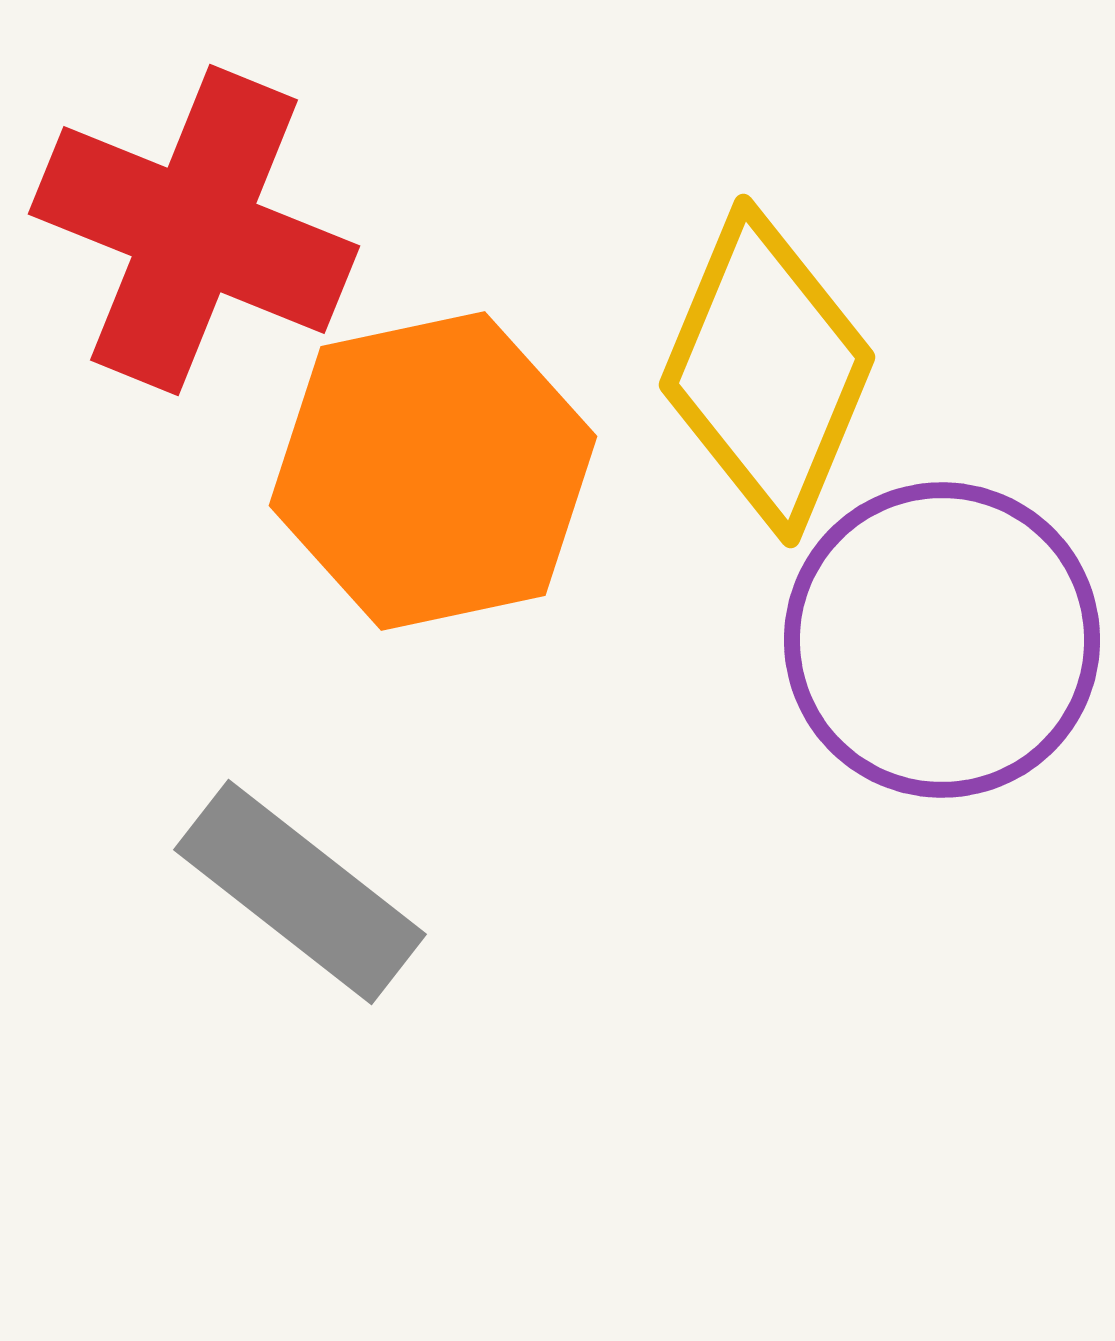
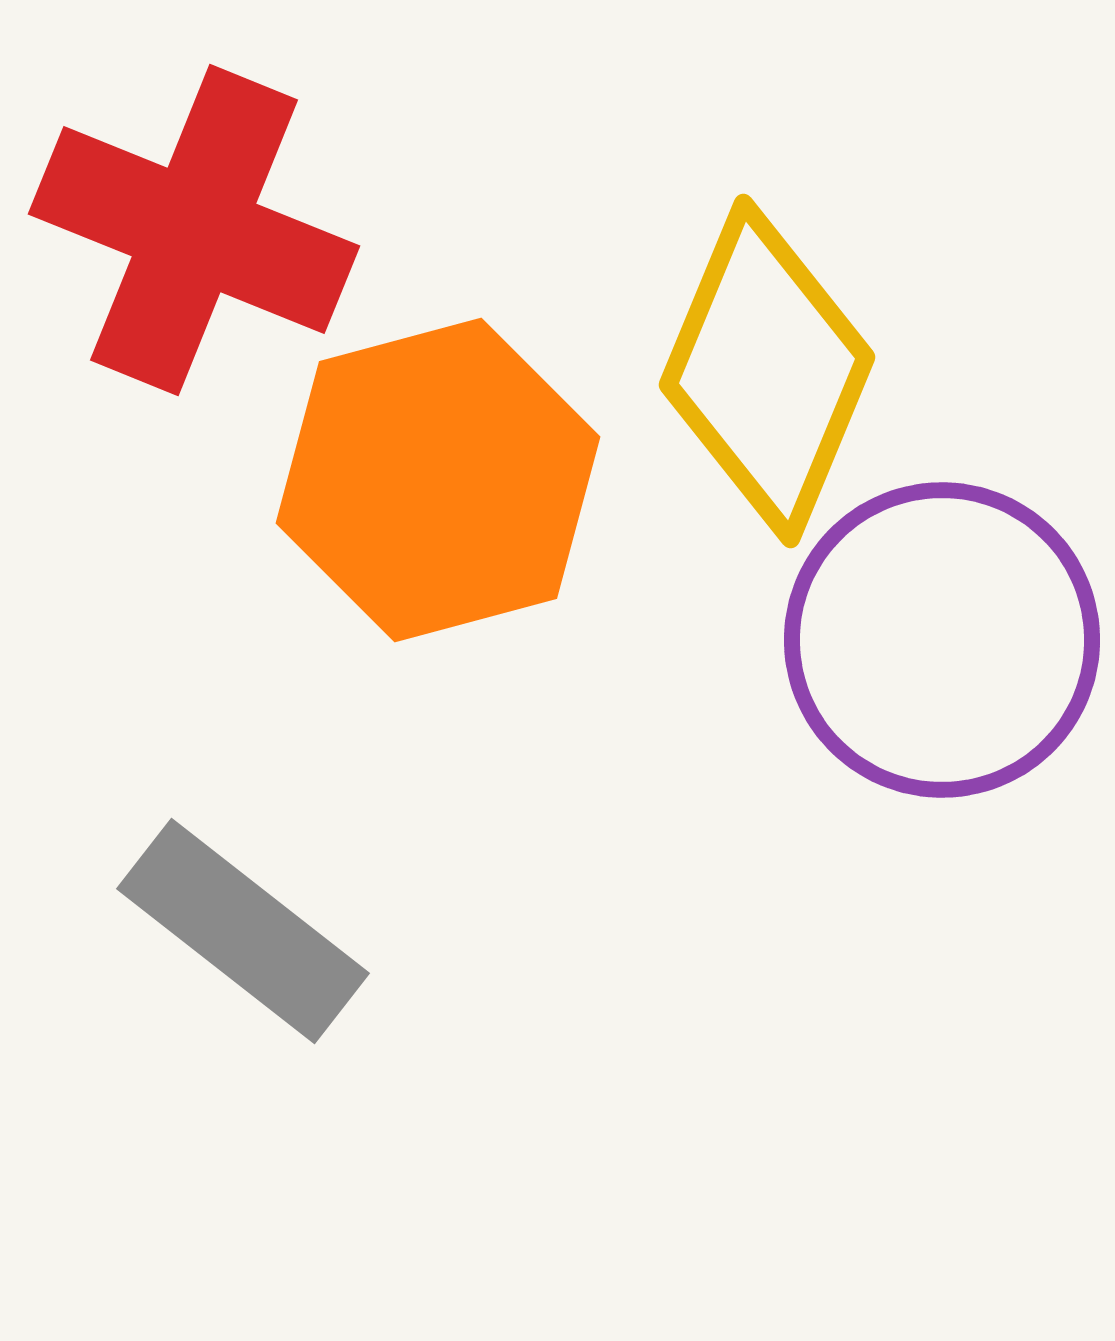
orange hexagon: moved 5 px right, 9 px down; rotated 3 degrees counterclockwise
gray rectangle: moved 57 px left, 39 px down
